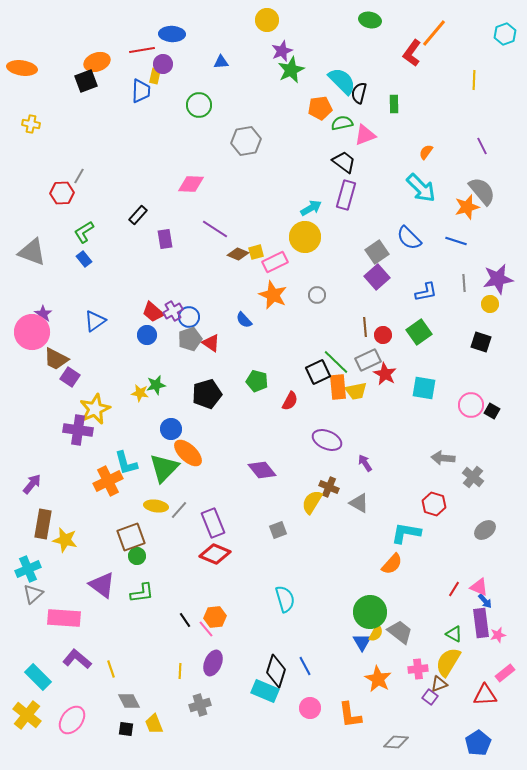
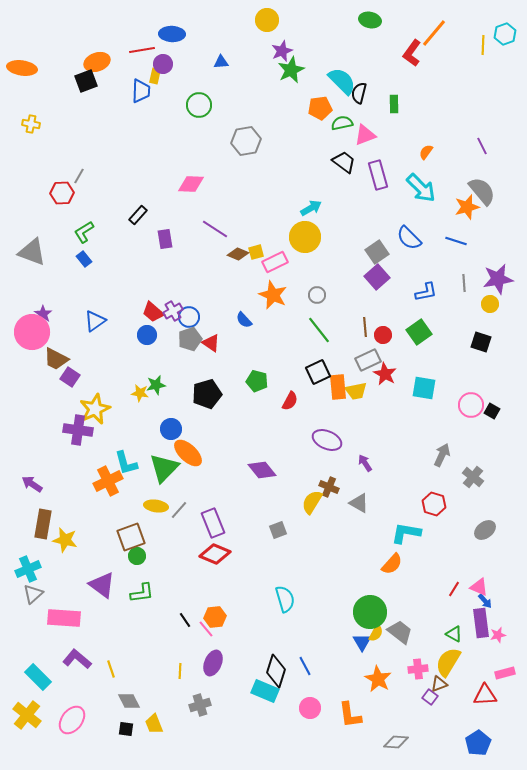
yellow line at (474, 80): moved 9 px right, 35 px up
purple rectangle at (346, 195): moved 32 px right, 20 px up; rotated 32 degrees counterclockwise
green line at (336, 362): moved 17 px left, 32 px up; rotated 8 degrees clockwise
gray arrow at (443, 458): moved 1 px left, 3 px up; rotated 110 degrees clockwise
purple arrow at (32, 484): rotated 95 degrees counterclockwise
pink rectangle at (505, 673): rotated 24 degrees clockwise
